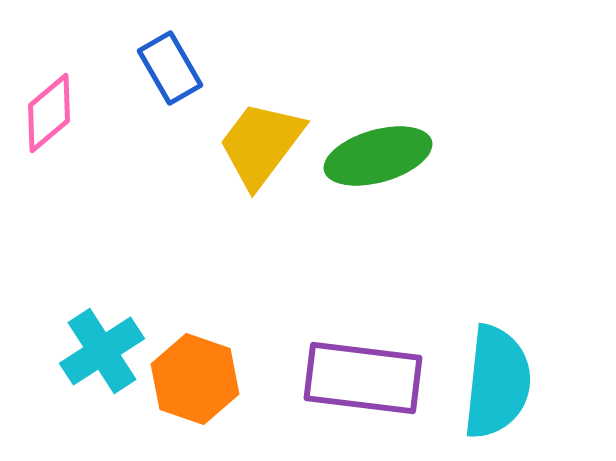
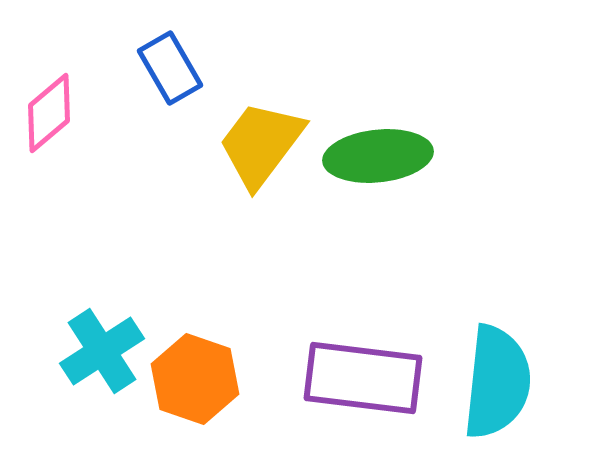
green ellipse: rotated 10 degrees clockwise
